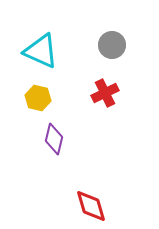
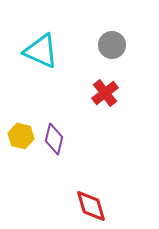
red cross: rotated 12 degrees counterclockwise
yellow hexagon: moved 17 px left, 38 px down
